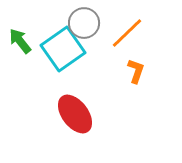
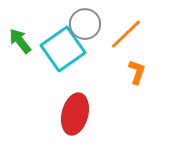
gray circle: moved 1 px right, 1 px down
orange line: moved 1 px left, 1 px down
orange L-shape: moved 1 px right, 1 px down
red ellipse: rotated 51 degrees clockwise
